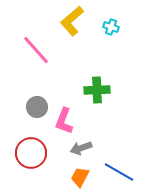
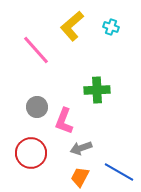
yellow L-shape: moved 5 px down
